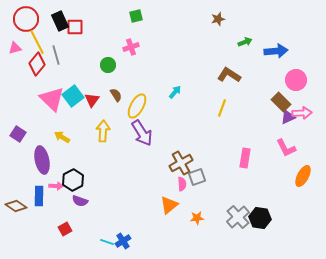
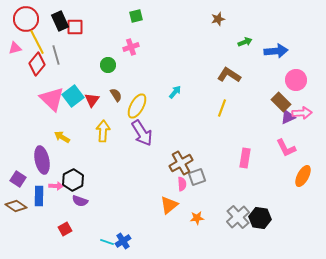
purple square at (18, 134): moved 45 px down
